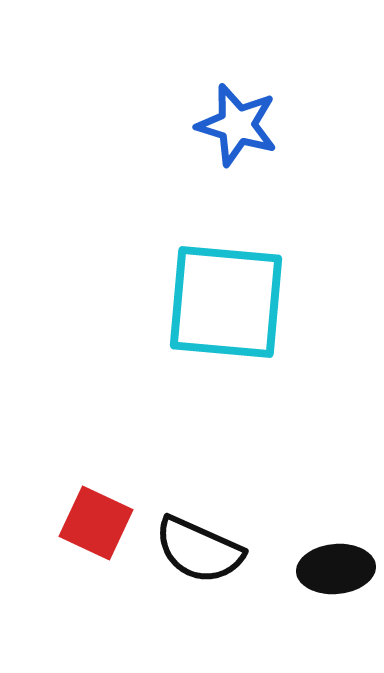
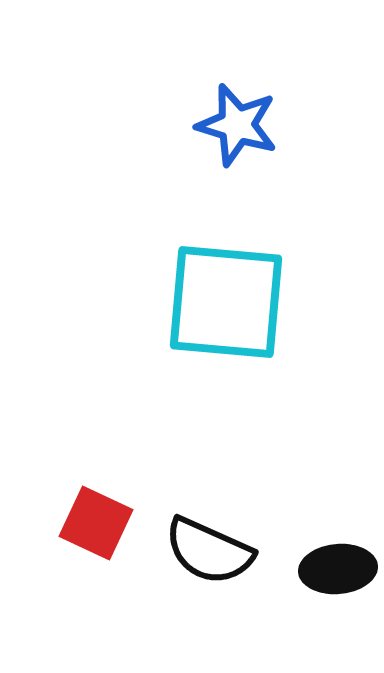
black semicircle: moved 10 px right, 1 px down
black ellipse: moved 2 px right
